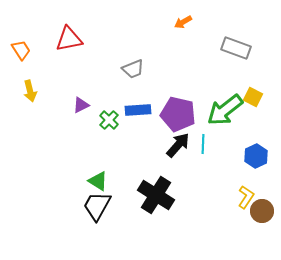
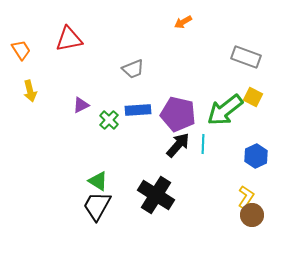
gray rectangle: moved 10 px right, 9 px down
brown circle: moved 10 px left, 4 px down
